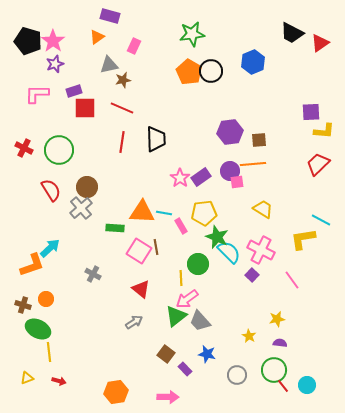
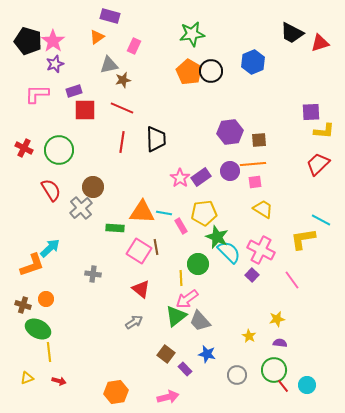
red triangle at (320, 43): rotated 18 degrees clockwise
red square at (85, 108): moved 2 px down
pink square at (237, 182): moved 18 px right
brown circle at (87, 187): moved 6 px right
gray cross at (93, 274): rotated 21 degrees counterclockwise
pink arrow at (168, 397): rotated 15 degrees counterclockwise
